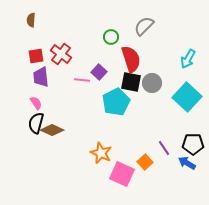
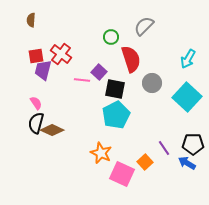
purple trapezoid: moved 2 px right, 7 px up; rotated 20 degrees clockwise
black square: moved 16 px left, 7 px down
cyan pentagon: moved 13 px down
